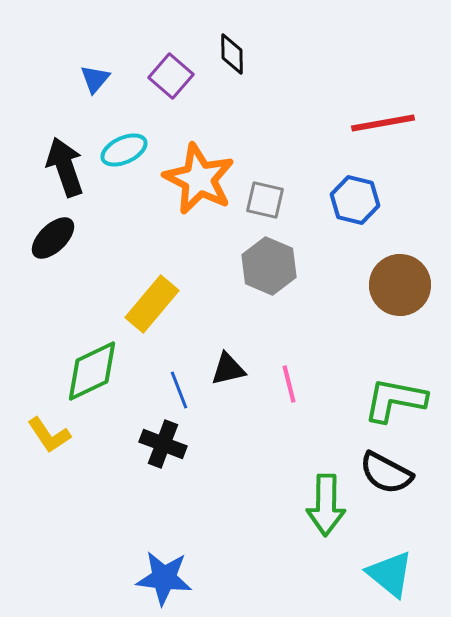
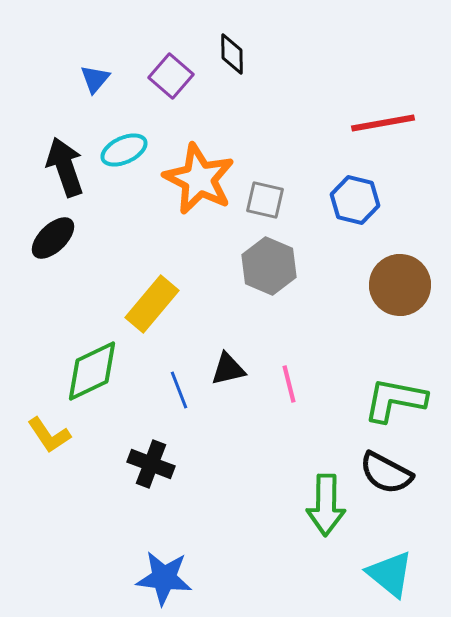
black cross: moved 12 px left, 20 px down
